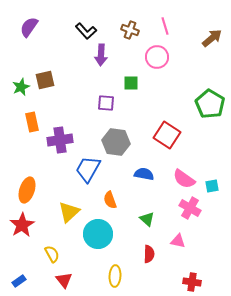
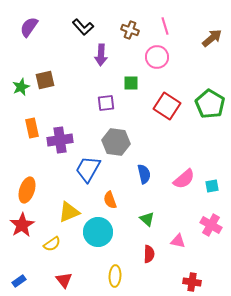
black L-shape: moved 3 px left, 4 px up
purple square: rotated 12 degrees counterclockwise
orange rectangle: moved 6 px down
red square: moved 29 px up
blue semicircle: rotated 66 degrees clockwise
pink semicircle: rotated 75 degrees counterclockwise
pink cross: moved 21 px right, 17 px down
yellow triangle: rotated 20 degrees clockwise
cyan circle: moved 2 px up
yellow semicircle: moved 10 px up; rotated 84 degrees clockwise
